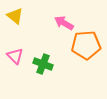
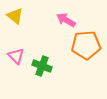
pink arrow: moved 2 px right, 3 px up
pink triangle: moved 1 px right
green cross: moved 1 px left, 2 px down
